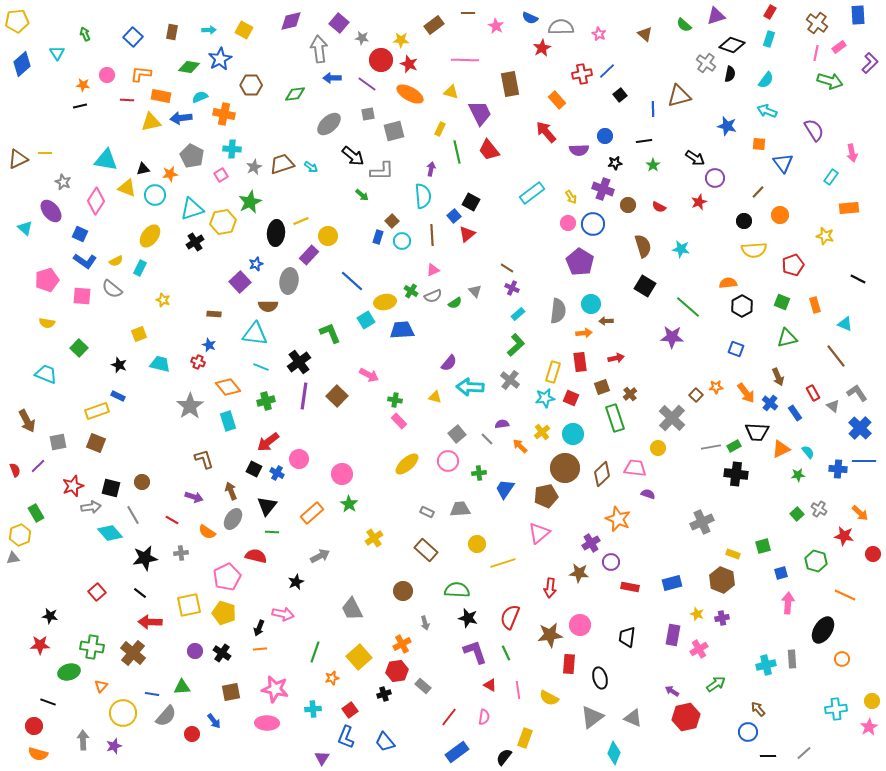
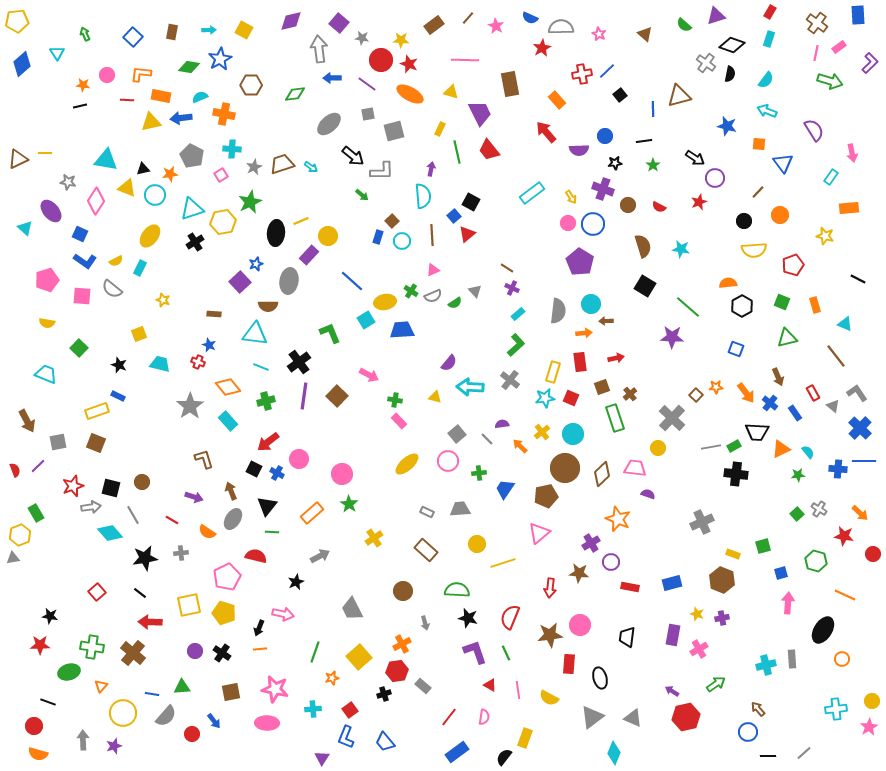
brown line at (468, 13): moved 5 px down; rotated 48 degrees counterclockwise
gray star at (63, 182): moved 5 px right; rotated 14 degrees counterclockwise
cyan rectangle at (228, 421): rotated 24 degrees counterclockwise
